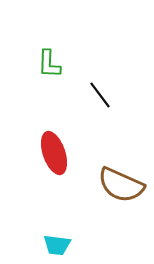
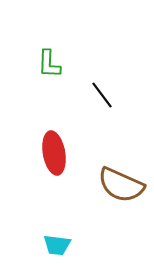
black line: moved 2 px right
red ellipse: rotated 9 degrees clockwise
